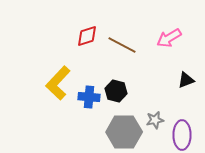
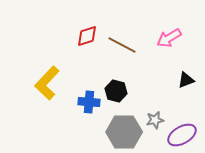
yellow L-shape: moved 11 px left
blue cross: moved 5 px down
purple ellipse: rotated 60 degrees clockwise
